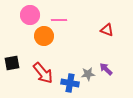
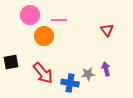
red triangle: rotated 32 degrees clockwise
black square: moved 1 px left, 1 px up
purple arrow: rotated 32 degrees clockwise
